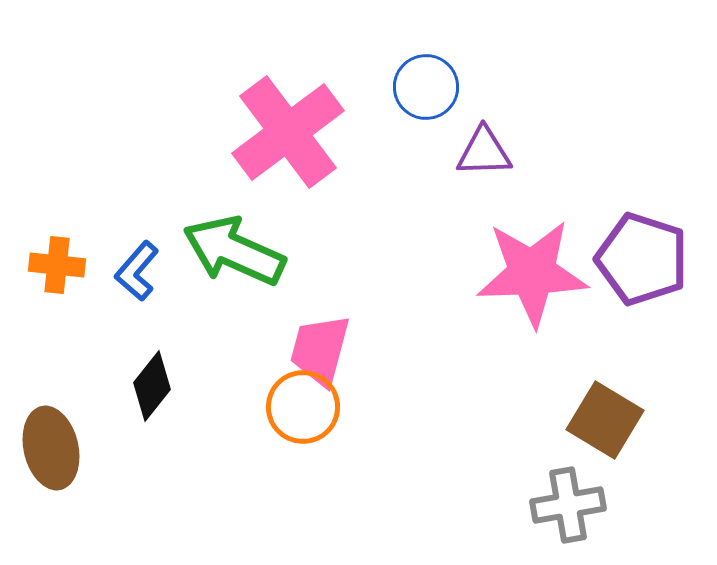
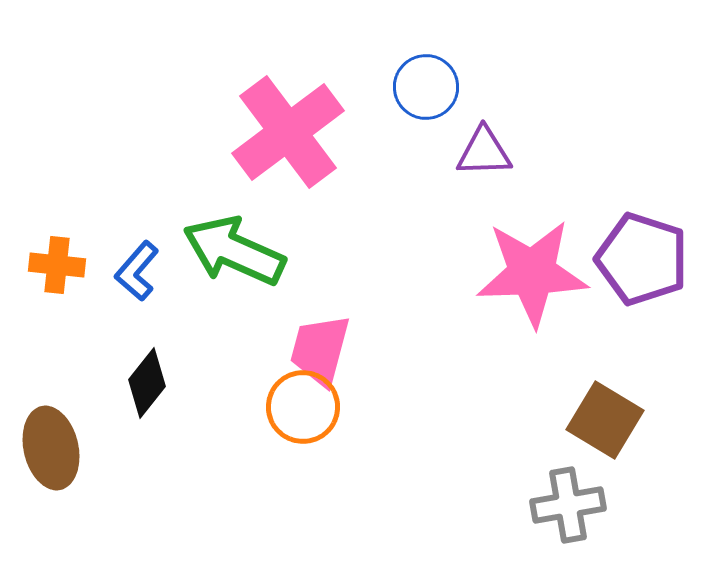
black diamond: moved 5 px left, 3 px up
